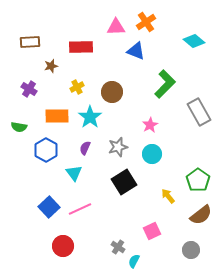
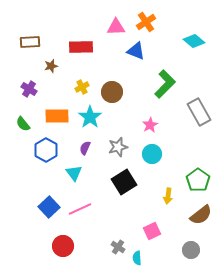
yellow cross: moved 5 px right
green semicircle: moved 4 px right, 3 px up; rotated 42 degrees clockwise
yellow arrow: rotated 133 degrees counterclockwise
cyan semicircle: moved 3 px right, 3 px up; rotated 32 degrees counterclockwise
